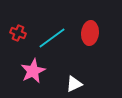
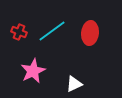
red cross: moved 1 px right, 1 px up
cyan line: moved 7 px up
